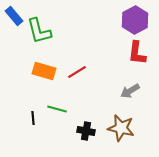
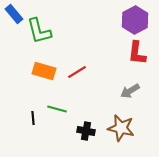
blue rectangle: moved 2 px up
